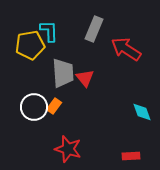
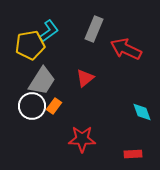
cyan L-shape: rotated 55 degrees clockwise
red arrow: rotated 8 degrees counterclockwise
gray trapezoid: moved 21 px left, 8 px down; rotated 36 degrees clockwise
red triangle: rotated 30 degrees clockwise
white circle: moved 2 px left, 1 px up
red star: moved 14 px right, 10 px up; rotated 16 degrees counterclockwise
red rectangle: moved 2 px right, 2 px up
